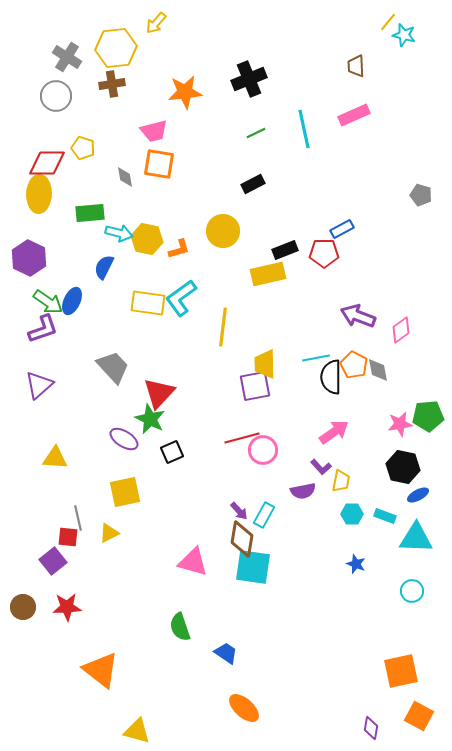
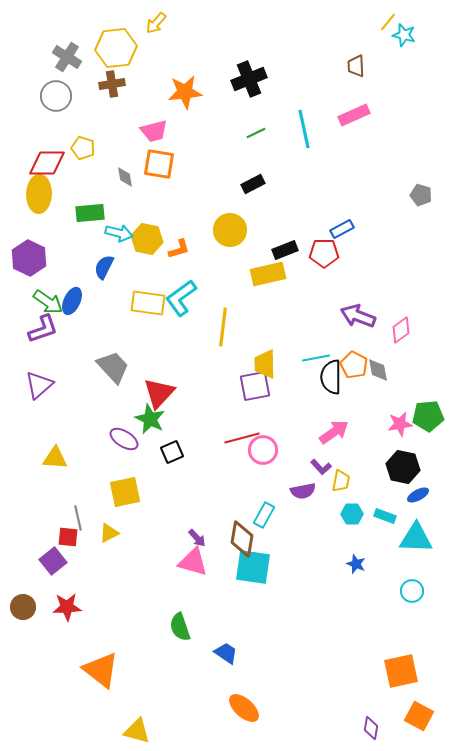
yellow circle at (223, 231): moved 7 px right, 1 px up
purple arrow at (239, 511): moved 42 px left, 27 px down
